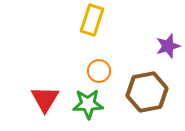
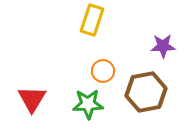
purple star: moved 5 px left; rotated 15 degrees clockwise
orange circle: moved 4 px right
brown hexagon: moved 1 px left
red triangle: moved 13 px left
